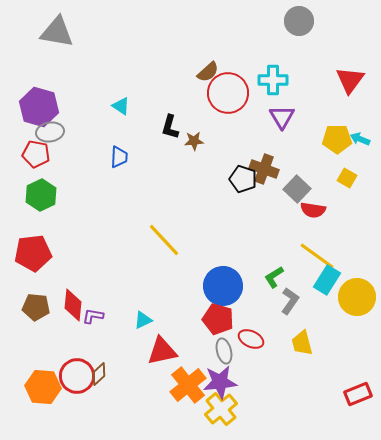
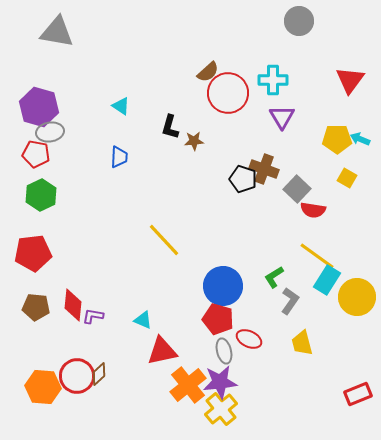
cyan triangle at (143, 320): rotated 48 degrees clockwise
red ellipse at (251, 339): moved 2 px left
